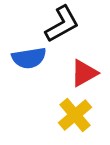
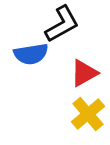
blue semicircle: moved 2 px right, 4 px up
yellow cross: moved 13 px right, 1 px up
